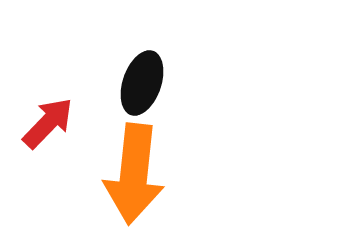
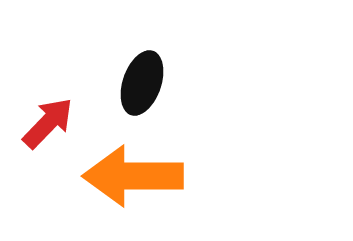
orange arrow: moved 1 px left, 2 px down; rotated 84 degrees clockwise
